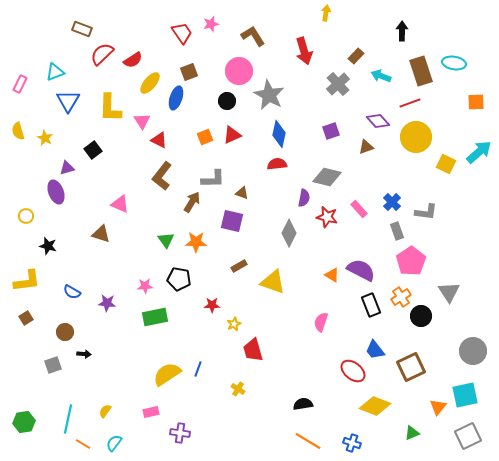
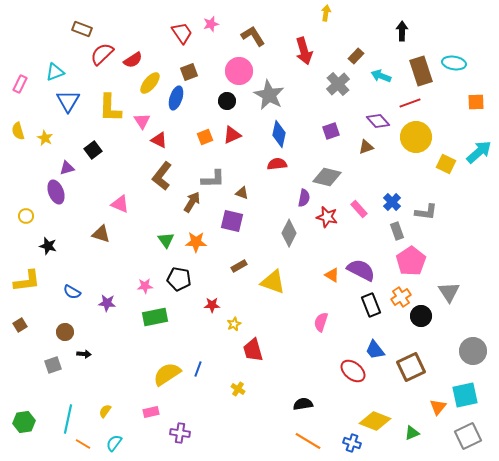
brown square at (26, 318): moved 6 px left, 7 px down
yellow diamond at (375, 406): moved 15 px down
